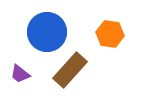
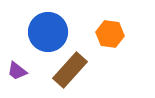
blue circle: moved 1 px right
purple trapezoid: moved 3 px left, 3 px up
